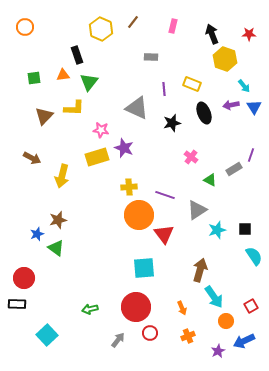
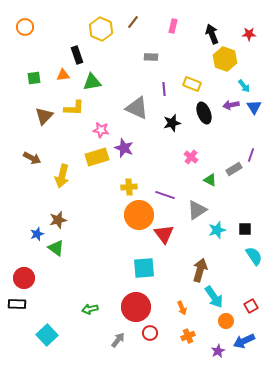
green triangle at (89, 82): moved 3 px right; rotated 42 degrees clockwise
